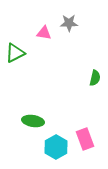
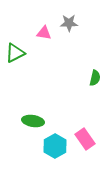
pink rectangle: rotated 15 degrees counterclockwise
cyan hexagon: moved 1 px left, 1 px up
